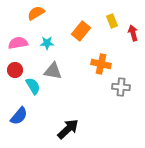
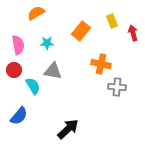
pink semicircle: moved 2 px down; rotated 90 degrees clockwise
red circle: moved 1 px left
gray cross: moved 4 px left
